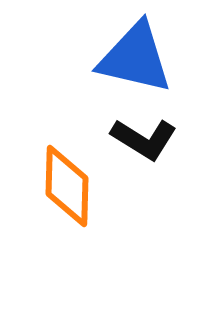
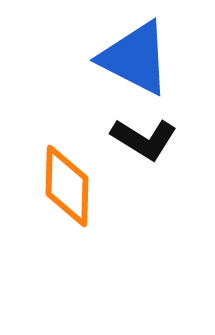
blue triangle: rotated 14 degrees clockwise
